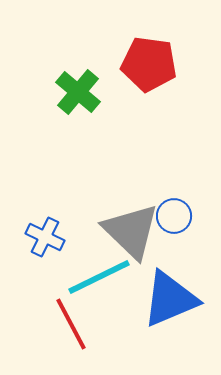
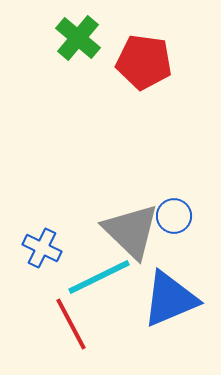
red pentagon: moved 5 px left, 2 px up
green cross: moved 54 px up
blue cross: moved 3 px left, 11 px down
